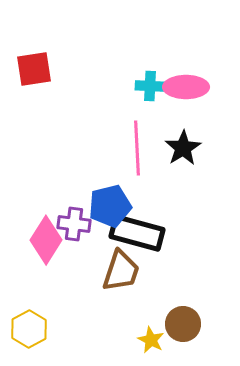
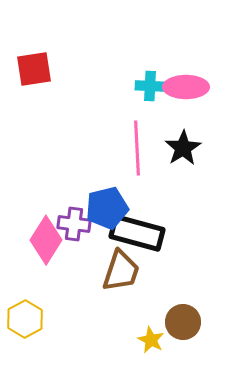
blue pentagon: moved 3 px left, 2 px down
brown circle: moved 2 px up
yellow hexagon: moved 4 px left, 10 px up
